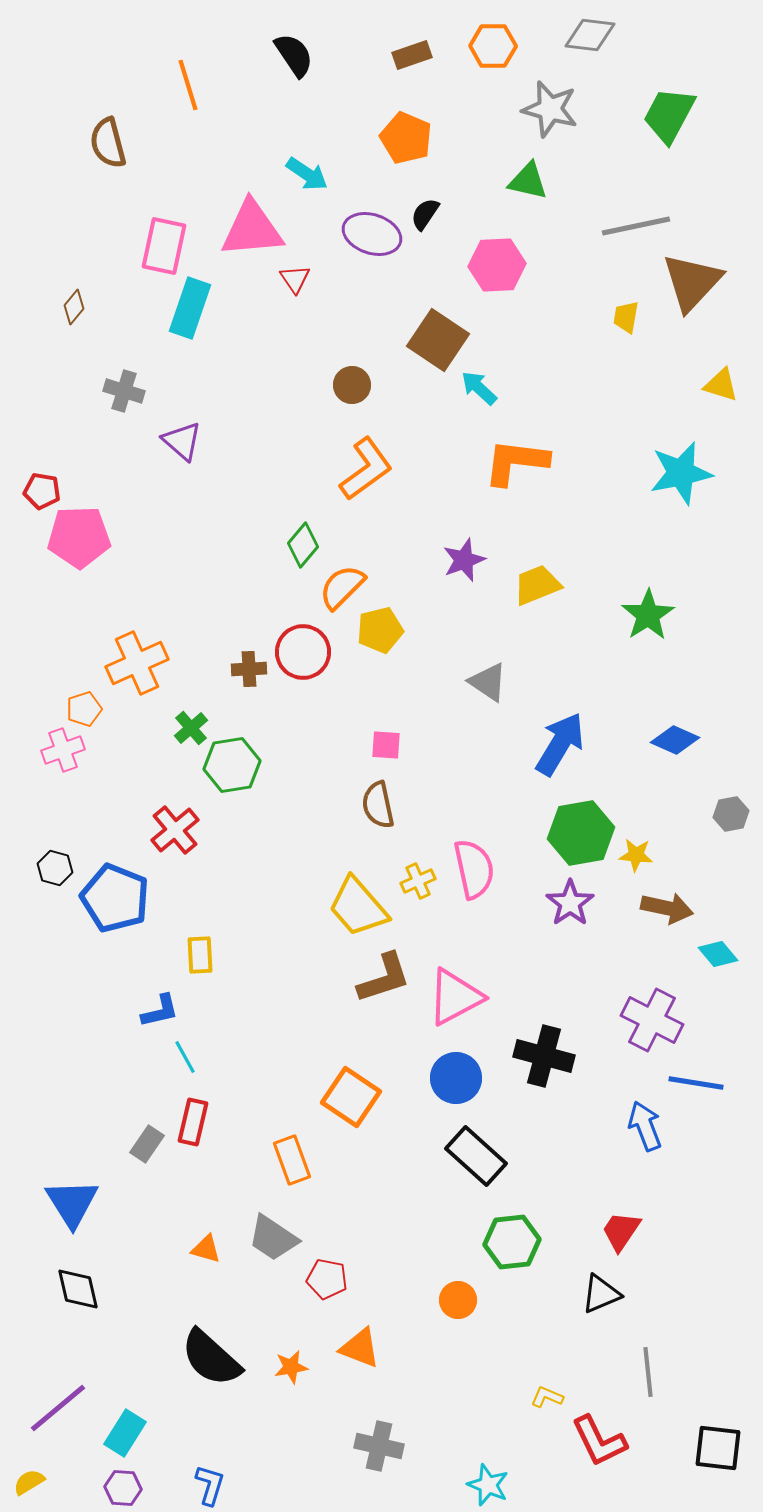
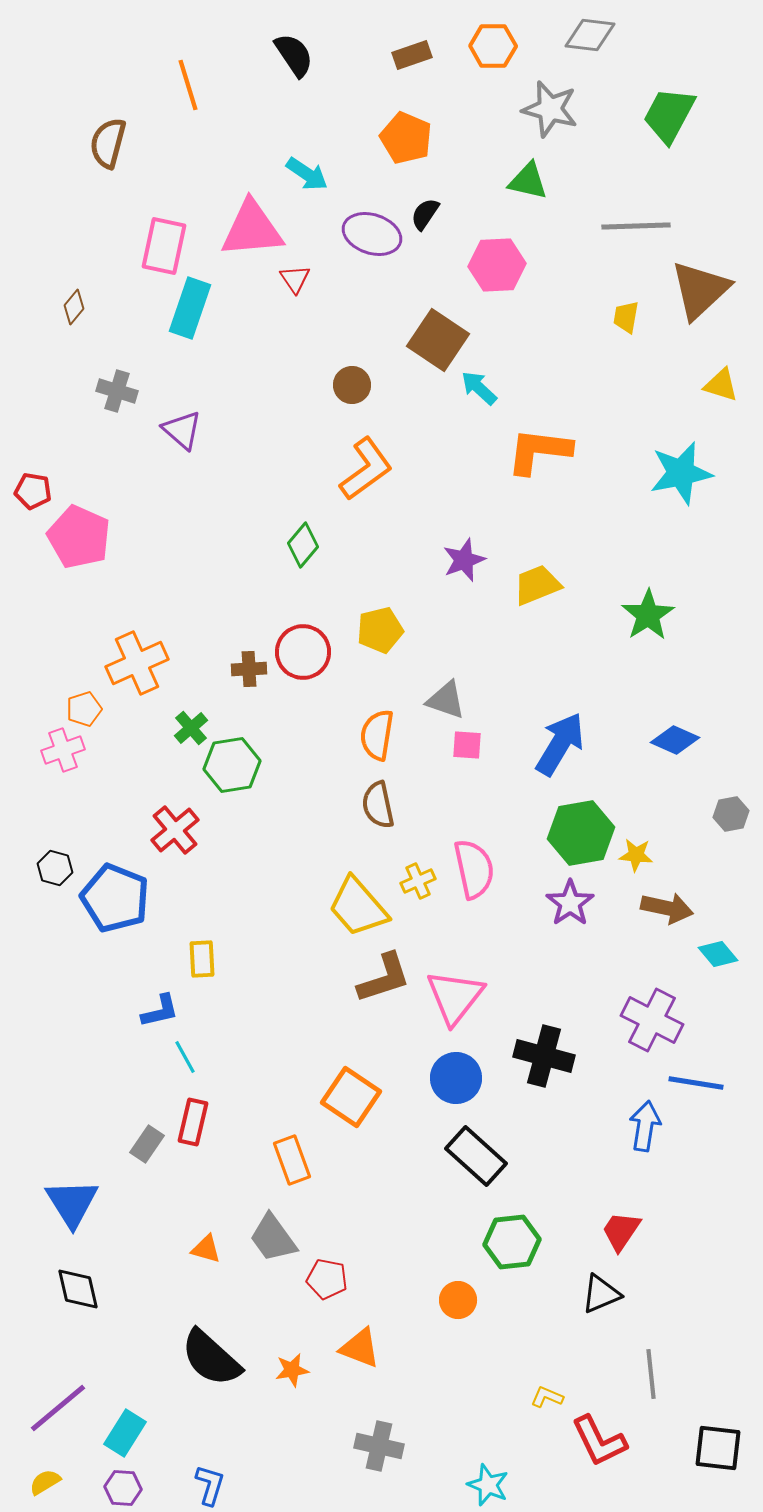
brown semicircle at (108, 143): rotated 30 degrees clockwise
gray line at (636, 226): rotated 10 degrees clockwise
brown triangle at (692, 282): moved 8 px right, 8 px down; rotated 4 degrees clockwise
gray cross at (124, 391): moved 7 px left
purple triangle at (182, 441): moved 11 px up
orange L-shape at (516, 462): moved 23 px right, 11 px up
red pentagon at (42, 491): moved 9 px left
pink pentagon at (79, 537): rotated 26 degrees clockwise
orange semicircle at (342, 587): moved 35 px right, 148 px down; rotated 36 degrees counterclockwise
gray triangle at (488, 682): moved 42 px left, 18 px down; rotated 15 degrees counterclockwise
pink square at (386, 745): moved 81 px right
yellow rectangle at (200, 955): moved 2 px right, 4 px down
pink triangle at (455, 997): rotated 24 degrees counterclockwise
blue arrow at (645, 1126): rotated 30 degrees clockwise
gray trapezoid at (273, 1238): rotated 20 degrees clockwise
orange star at (291, 1367): moved 1 px right, 3 px down
gray line at (648, 1372): moved 3 px right, 2 px down
yellow semicircle at (29, 1482): moved 16 px right
